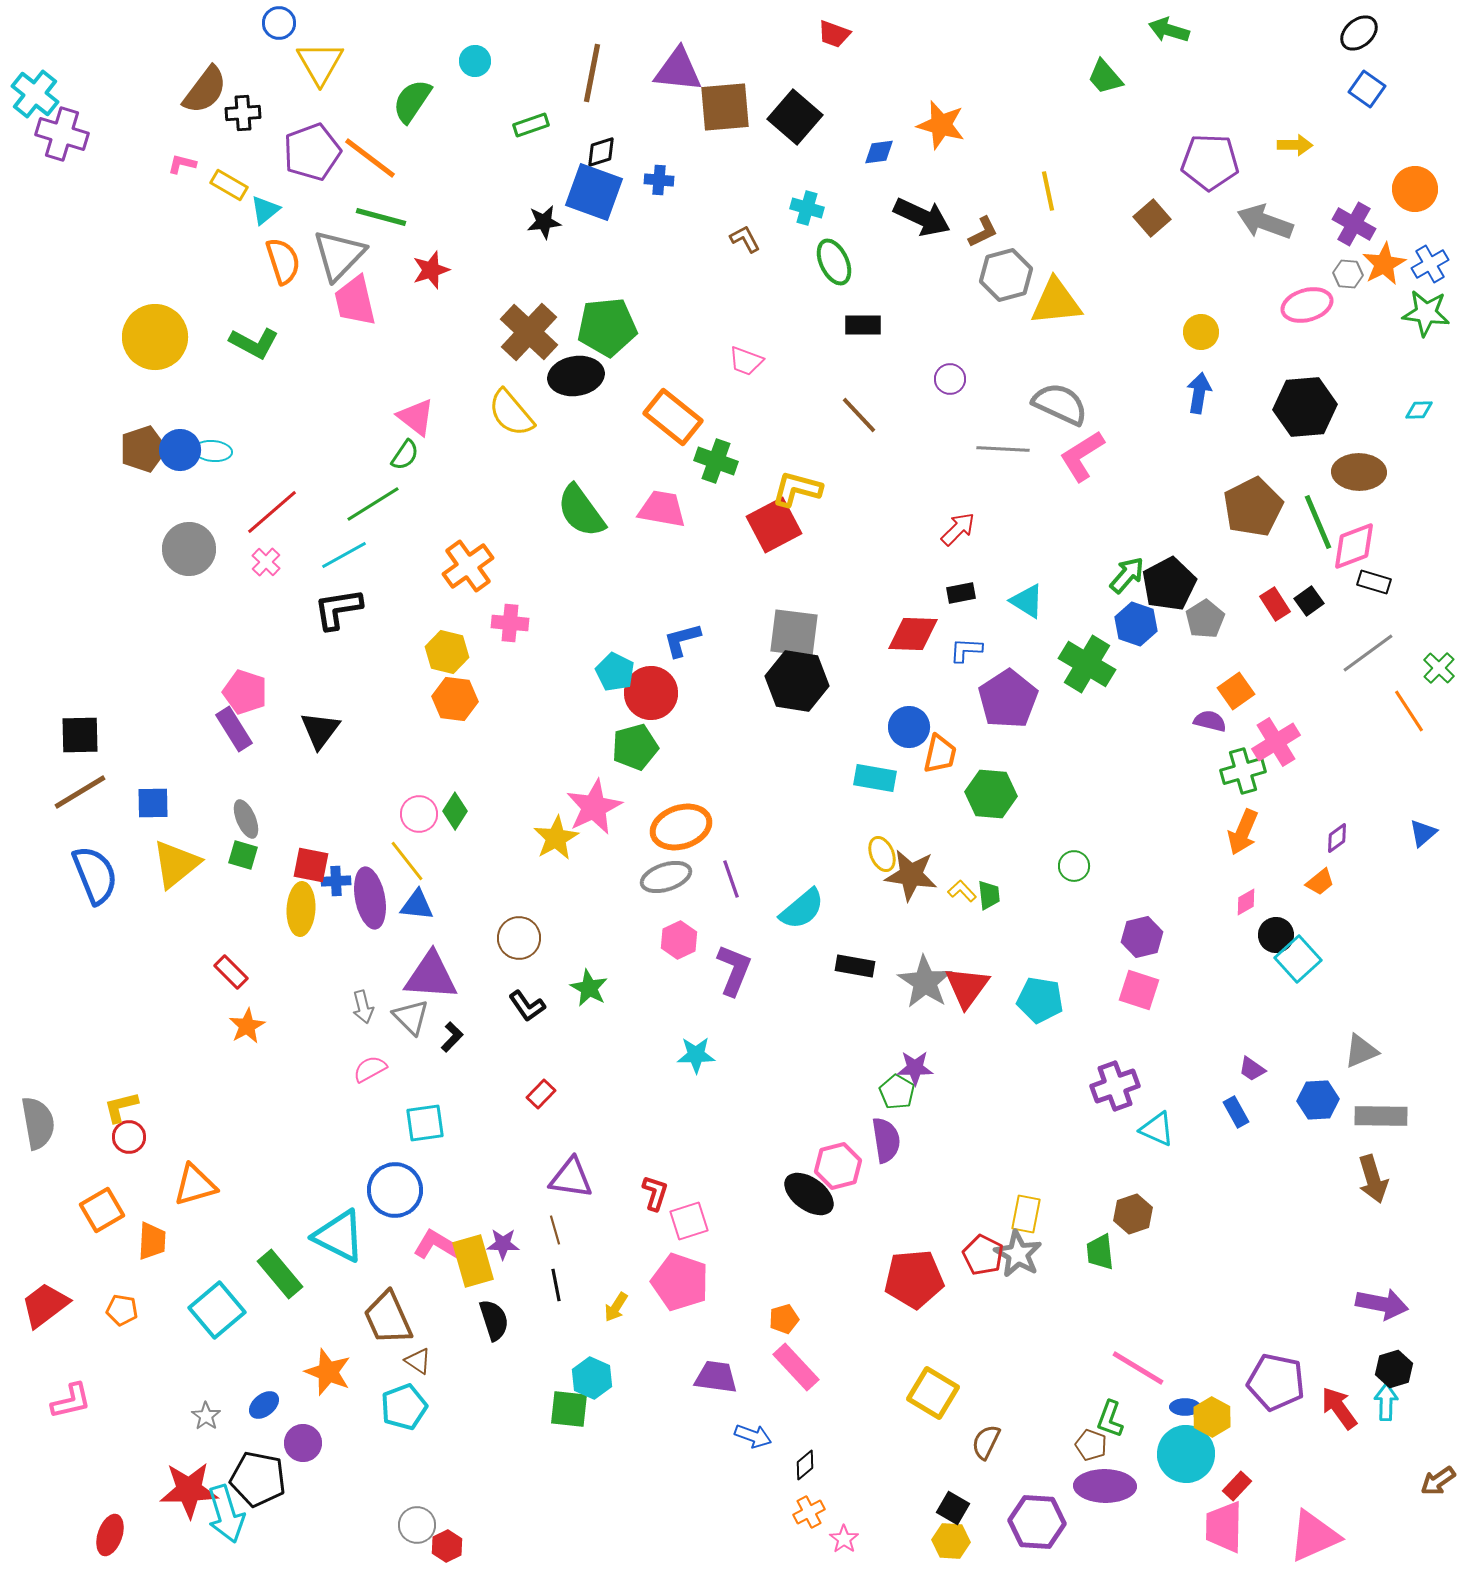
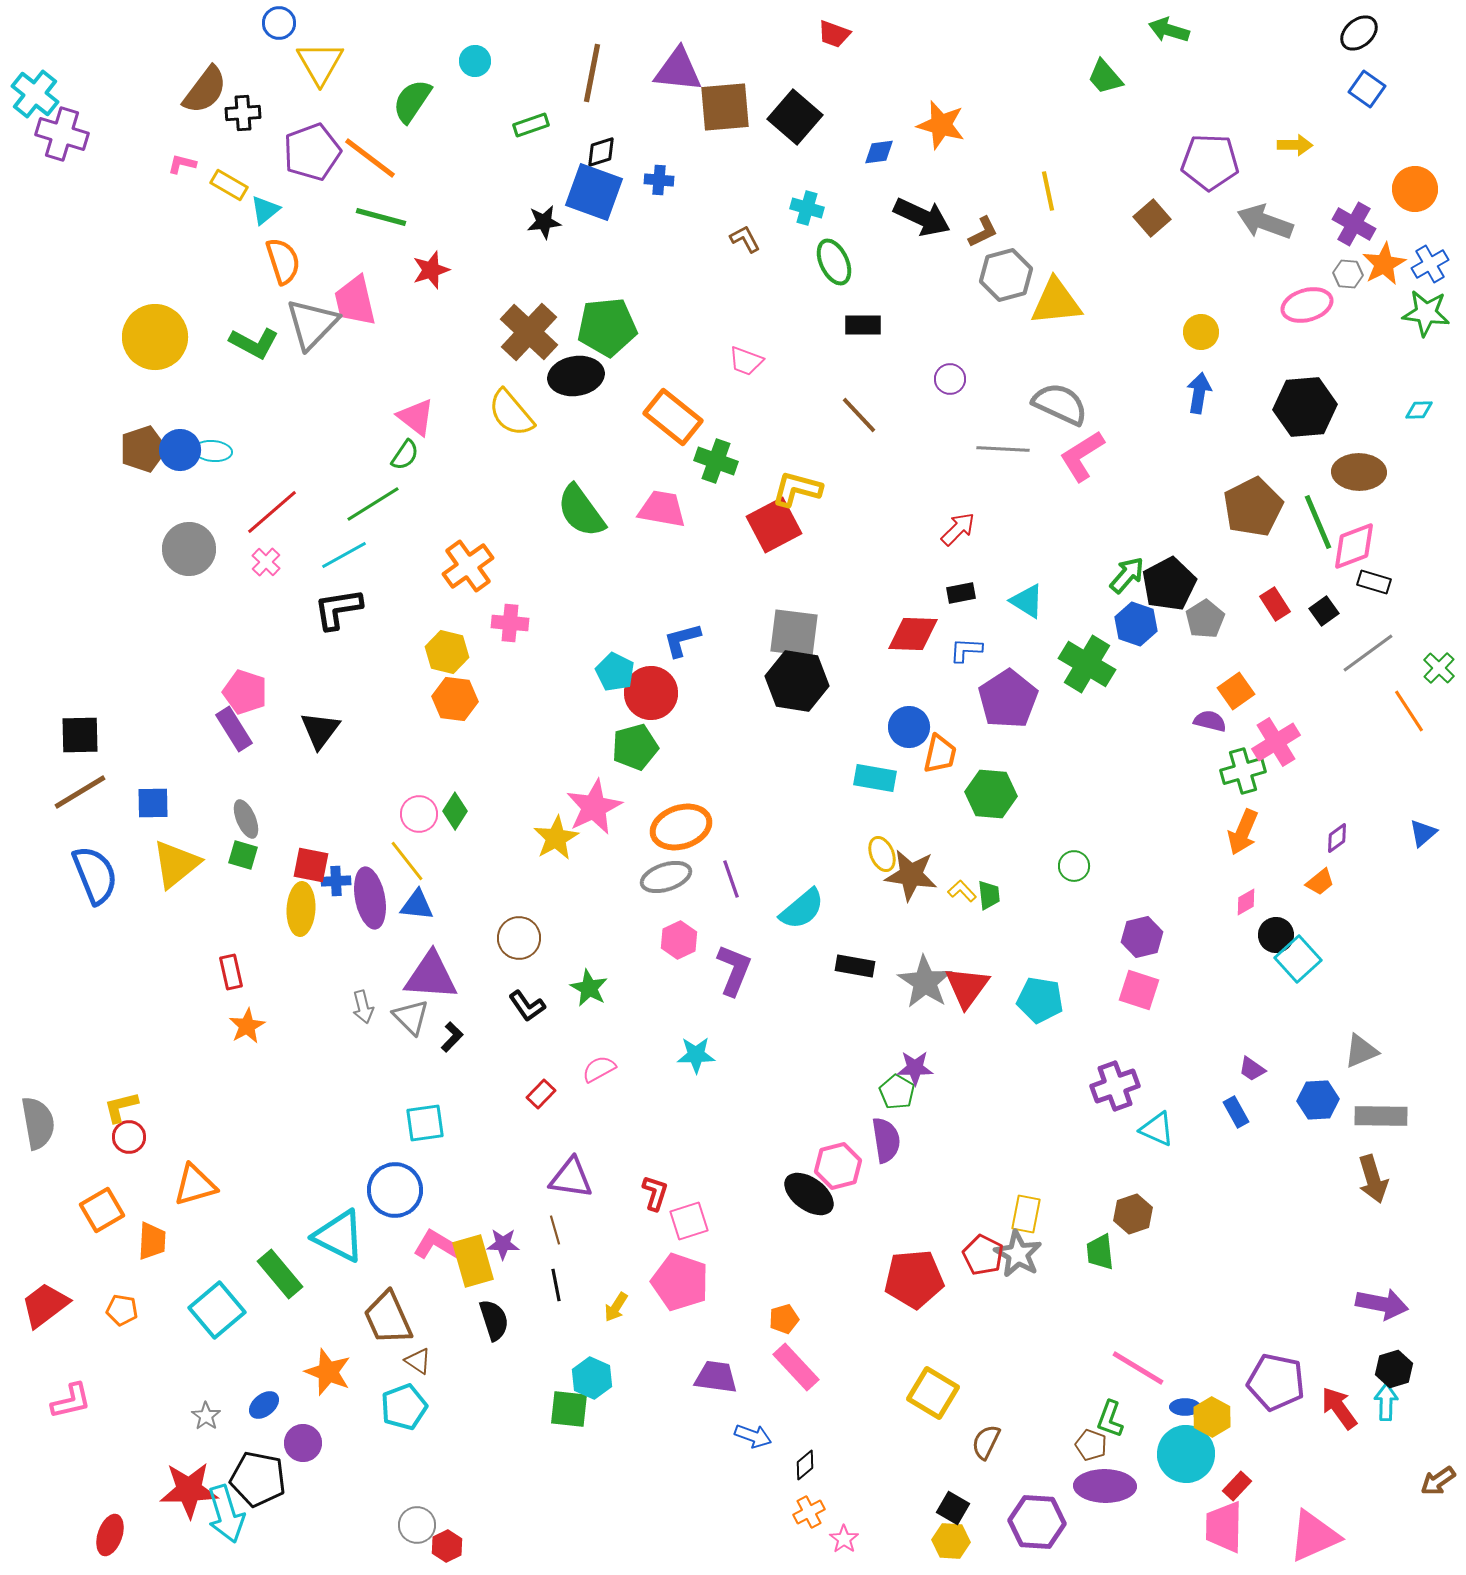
gray triangle at (339, 255): moved 27 px left, 69 px down
black square at (1309, 601): moved 15 px right, 10 px down
red rectangle at (231, 972): rotated 32 degrees clockwise
pink semicircle at (370, 1069): moved 229 px right
